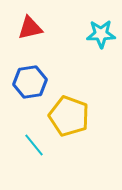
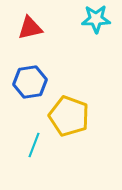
cyan star: moved 5 px left, 15 px up
cyan line: rotated 60 degrees clockwise
